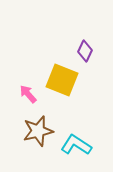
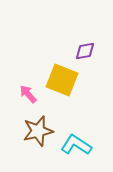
purple diamond: rotated 55 degrees clockwise
